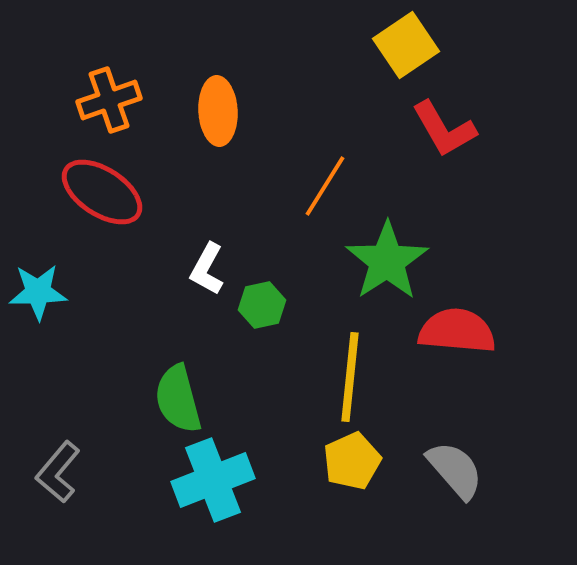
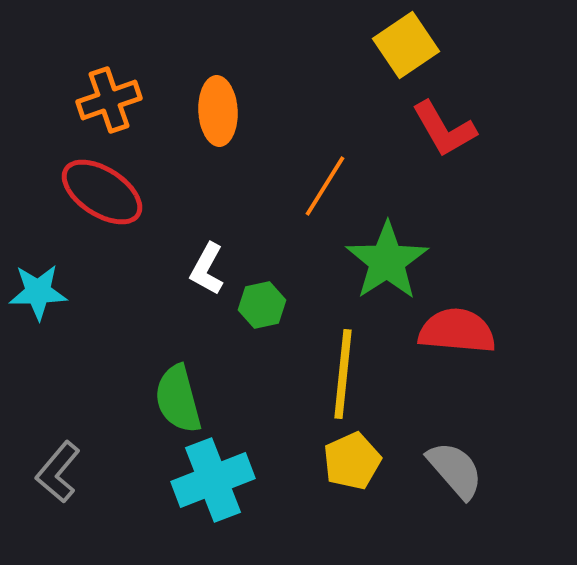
yellow line: moved 7 px left, 3 px up
